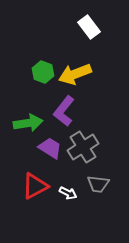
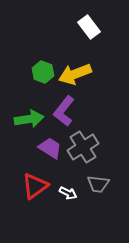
green arrow: moved 1 px right, 4 px up
red triangle: rotated 8 degrees counterclockwise
